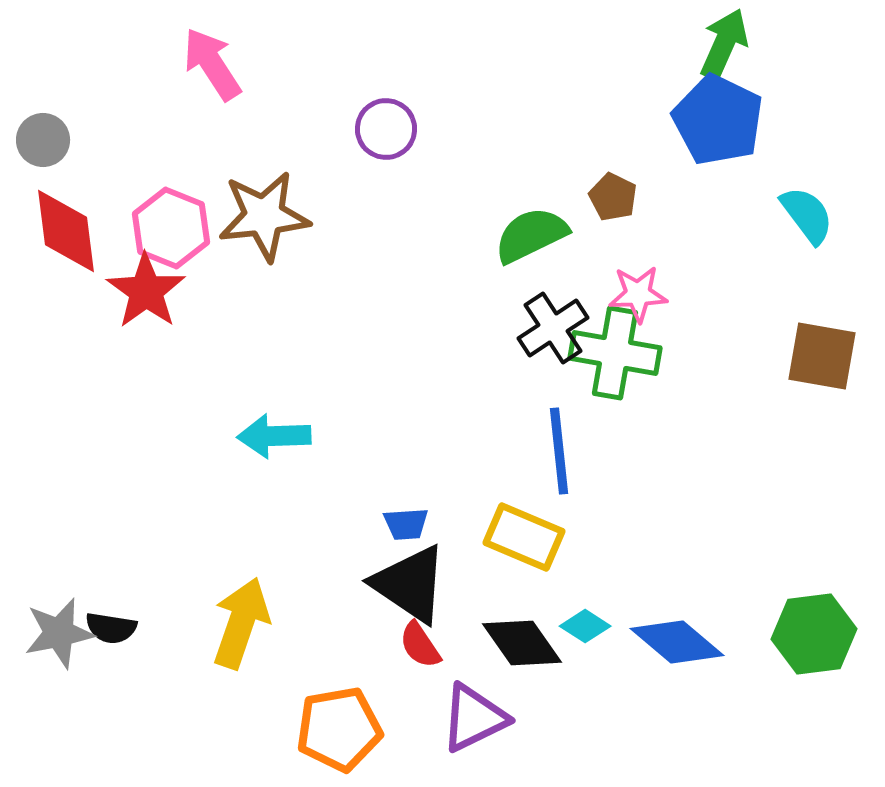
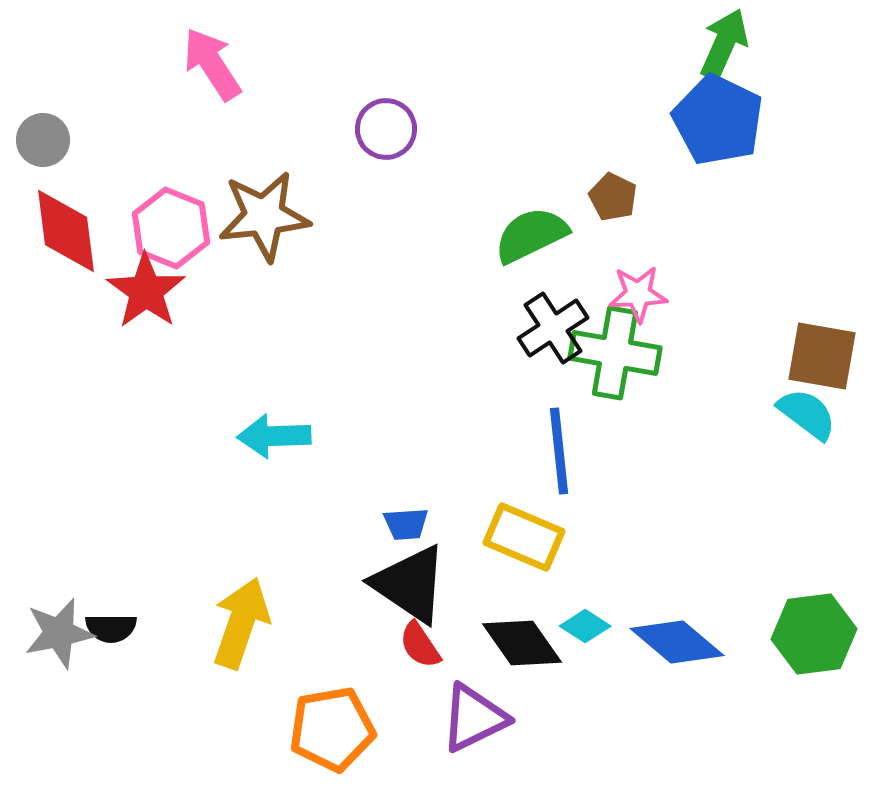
cyan semicircle: moved 199 px down; rotated 16 degrees counterclockwise
black semicircle: rotated 9 degrees counterclockwise
orange pentagon: moved 7 px left
